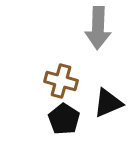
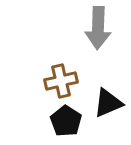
brown cross: rotated 28 degrees counterclockwise
black pentagon: moved 2 px right, 2 px down
